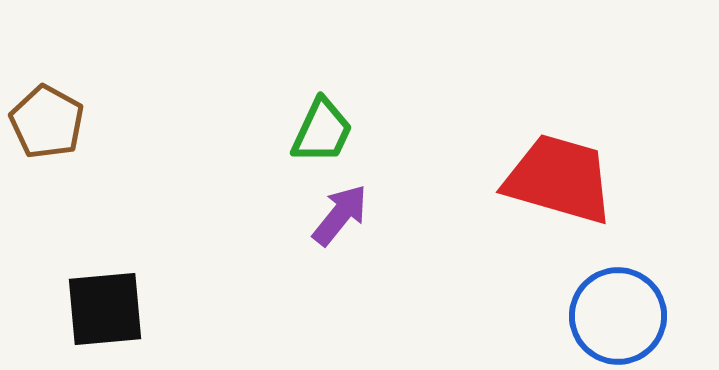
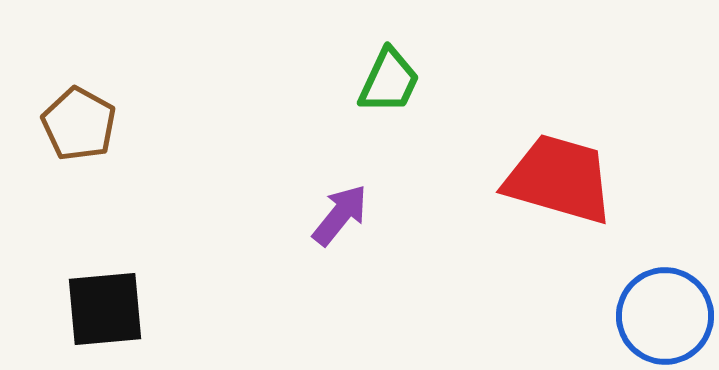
brown pentagon: moved 32 px right, 2 px down
green trapezoid: moved 67 px right, 50 px up
blue circle: moved 47 px right
